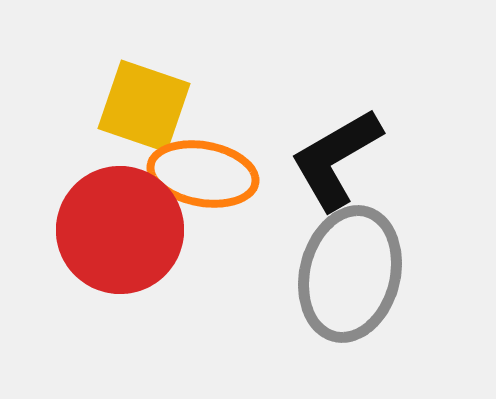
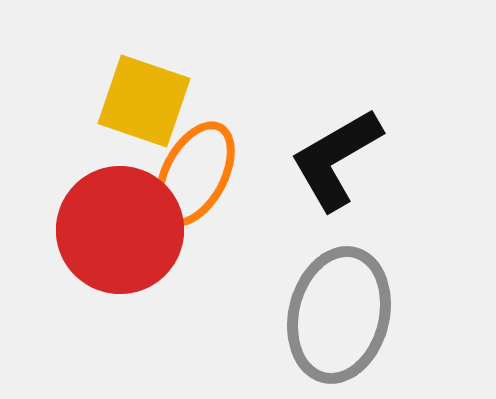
yellow square: moved 5 px up
orange ellipse: moved 8 px left; rotated 72 degrees counterclockwise
gray ellipse: moved 11 px left, 41 px down
